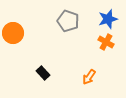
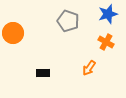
blue star: moved 5 px up
black rectangle: rotated 48 degrees counterclockwise
orange arrow: moved 9 px up
